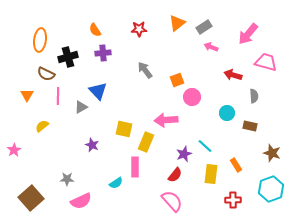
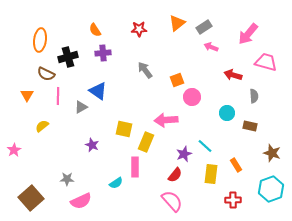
blue triangle at (98, 91): rotated 12 degrees counterclockwise
